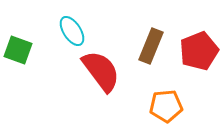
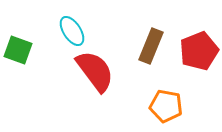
red semicircle: moved 6 px left
orange pentagon: rotated 16 degrees clockwise
